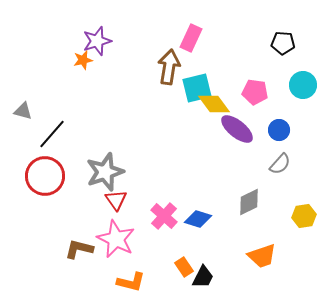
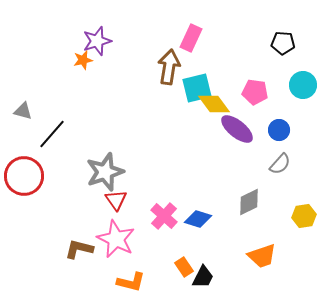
red circle: moved 21 px left
